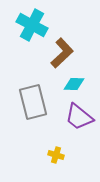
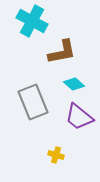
cyan cross: moved 4 px up
brown L-shape: moved 1 px up; rotated 32 degrees clockwise
cyan diamond: rotated 40 degrees clockwise
gray rectangle: rotated 8 degrees counterclockwise
